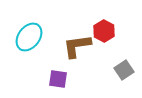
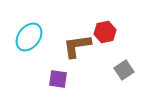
red hexagon: moved 1 px right, 1 px down; rotated 20 degrees clockwise
